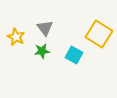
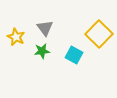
yellow square: rotated 12 degrees clockwise
